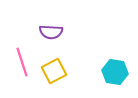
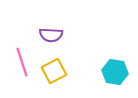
purple semicircle: moved 3 px down
